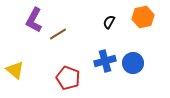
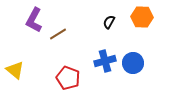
orange hexagon: moved 1 px left; rotated 15 degrees clockwise
